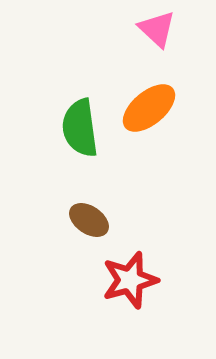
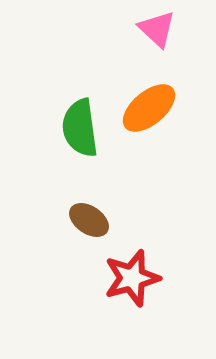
red star: moved 2 px right, 2 px up
